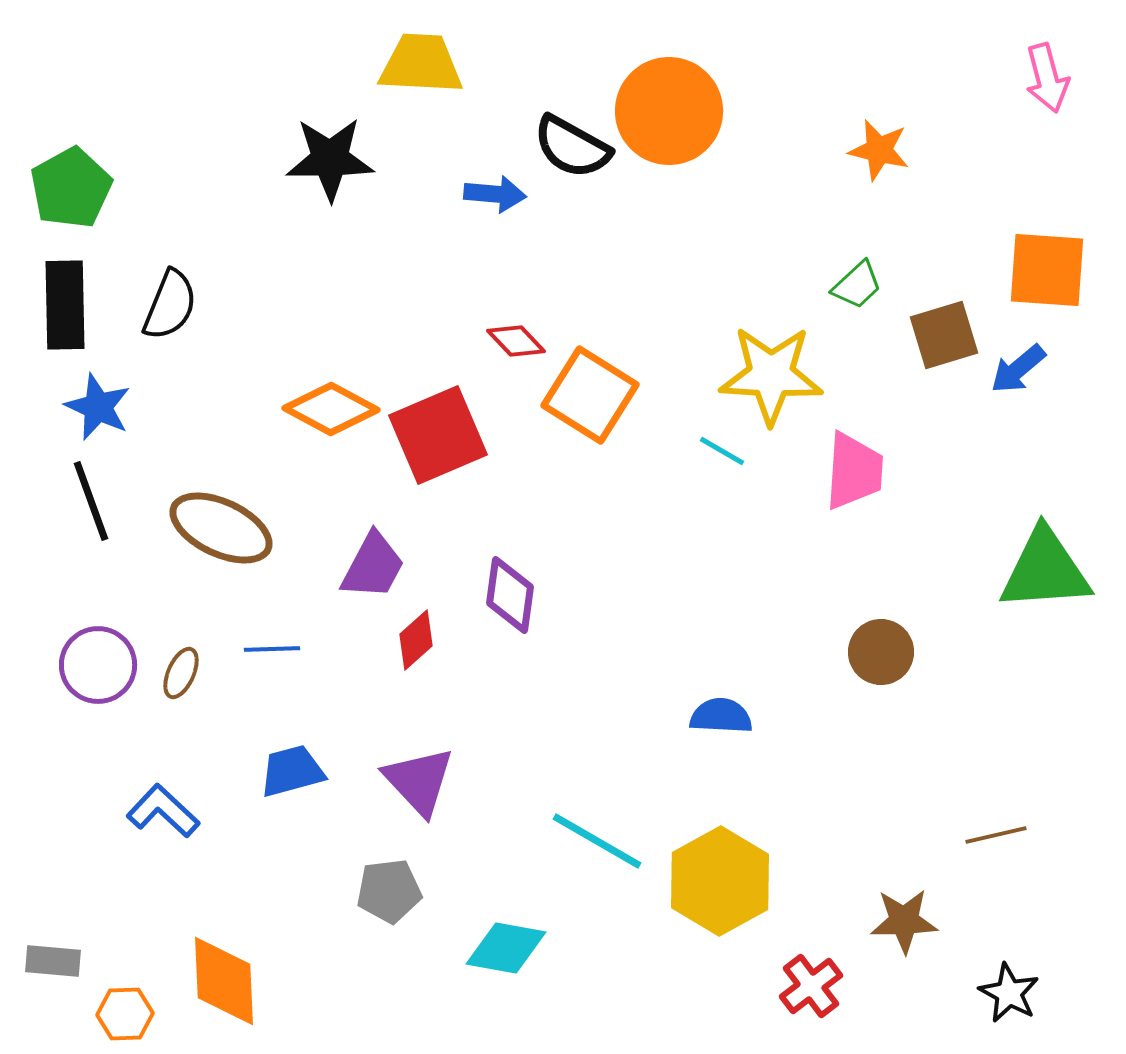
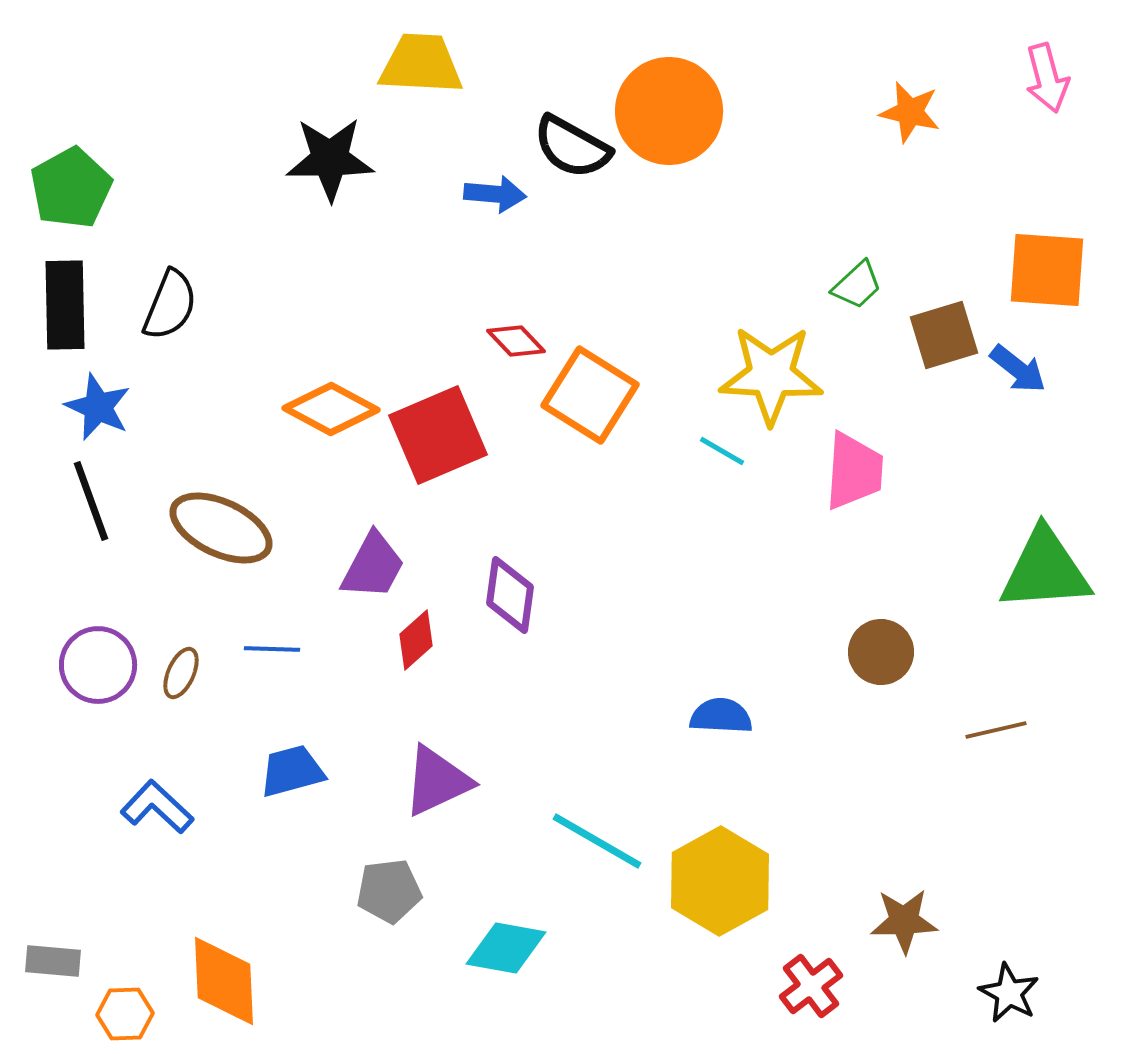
orange star at (879, 150): moved 31 px right, 38 px up
blue arrow at (1018, 369): rotated 102 degrees counterclockwise
blue line at (272, 649): rotated 4 degrees clockwise
purple triangle at (419, 781): moved 18 px right; rotated 48 degrees clockwise
blue L-shape at (163, 811): moved 6 px left, 4 px up
brown line at (996, 835): moved 105 px up
